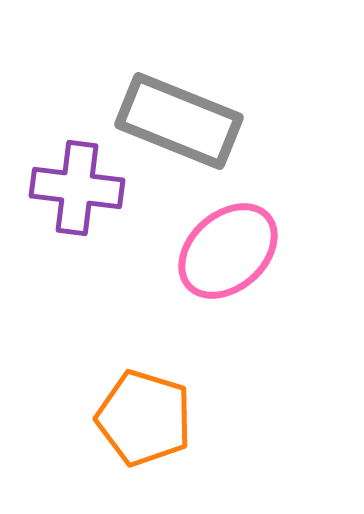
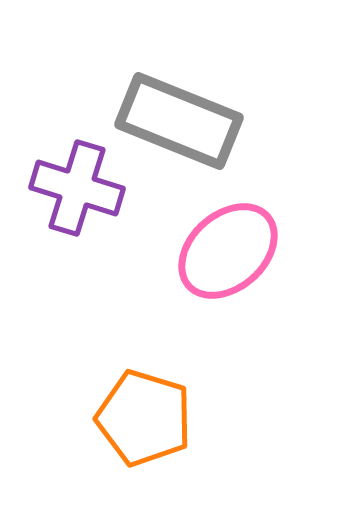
purple cross: rotated 10 degrees clockwise
